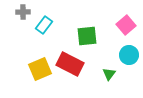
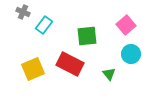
gray cross: rotated 24 degrees clockwise
cyan circle: moved 2 px right, 1 px up
yellow square: moved 7 px left
green triangle: rotated 16 degrees counterclockwise
